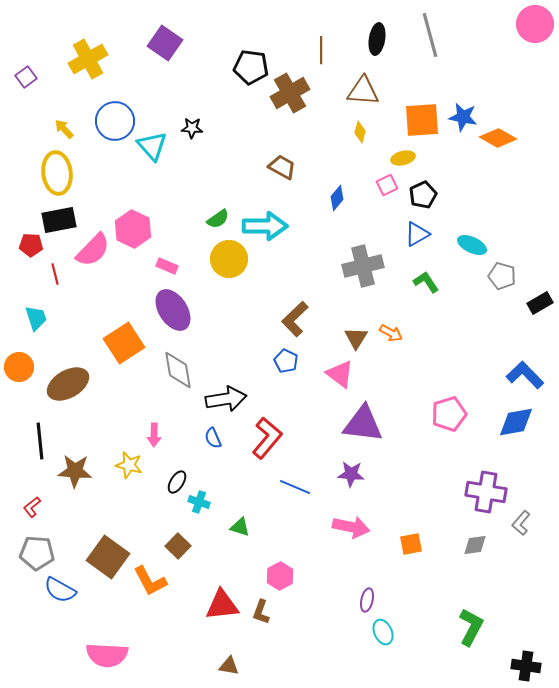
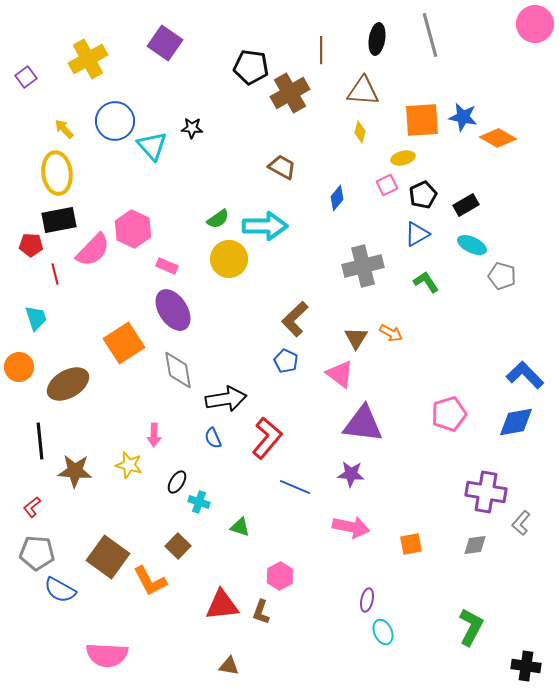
black rectangle at (540, 303): moved 74 px left, 98 px up
